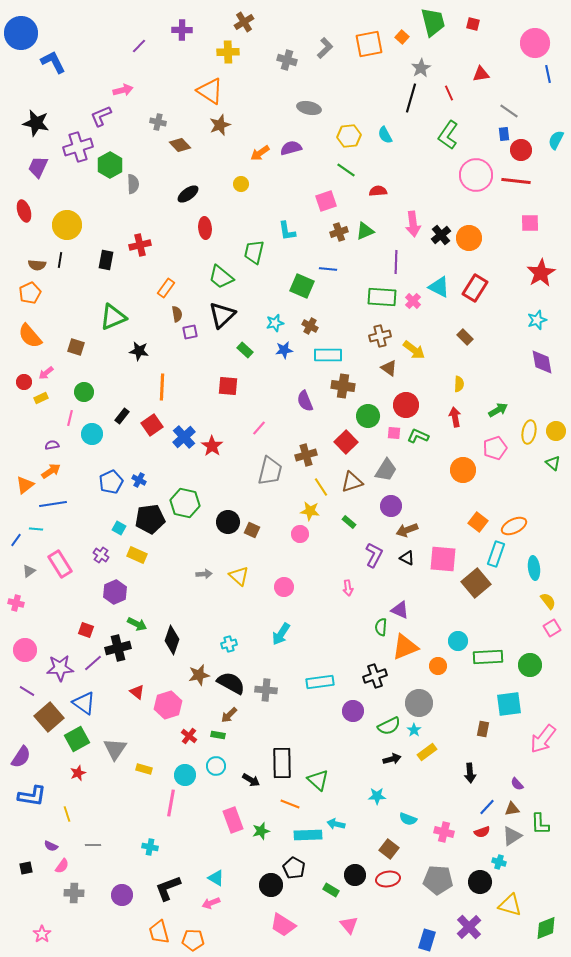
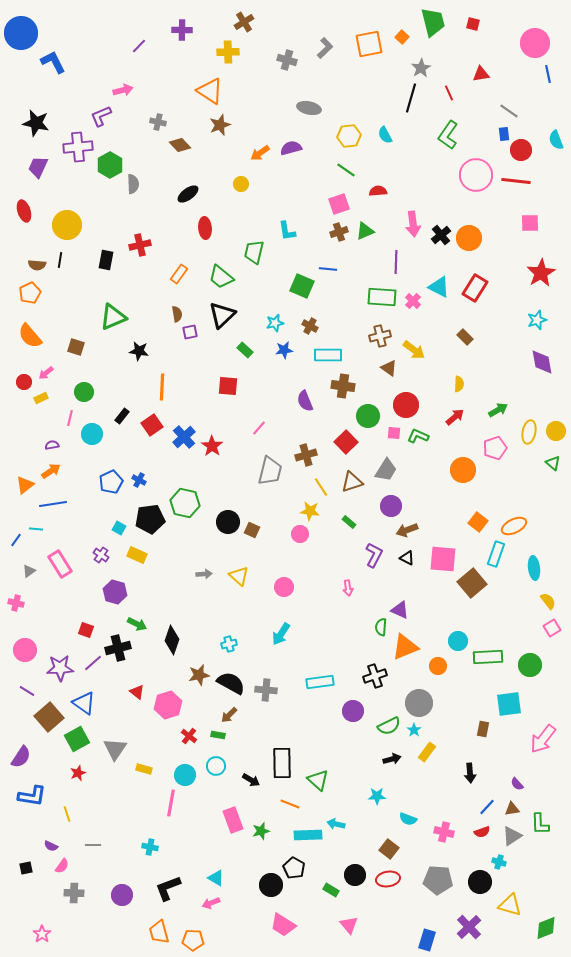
cyan semicircle at (556, 140): rotated 48 degrees counterclockwise
purple cross at (78, 147): rotated 12 degrees clockwise
pink square at (326, 201): moved 13 px right, 3 px down
orange rectangle at (166, 288): moved 13 px right, 14 px up
red arrow at (455, 417): rotated 60 degrees clockwise
brown square at (476, 583): moved 4 px left
purple hexagon at (115, 592): rotated 20 degrees counterclockwise
yellow rectangle at (427, 752): rotated 18 degrees counterclockwise
